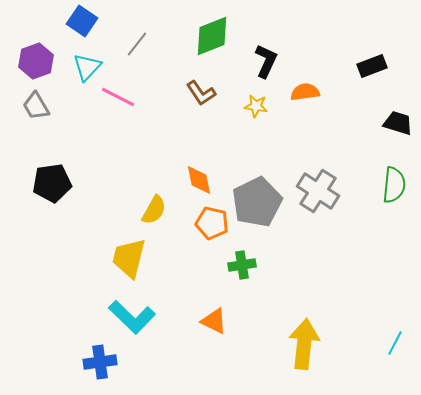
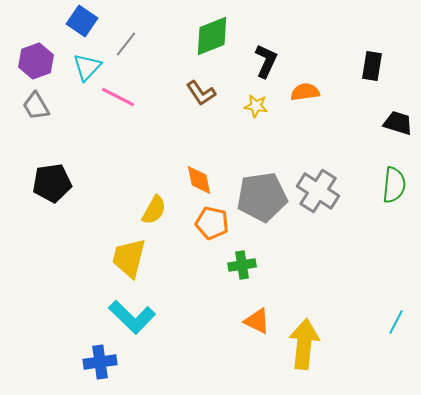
gray line: moved 11 px left
black rectangle: rotated 60 degrees counterclockwise
gray pentagon: moved 5 px right, 5 px up; rotated 18 degrees clockwise
orange triangle: moved 43 px right
cyan line: moved 1 px right, 21 px up
